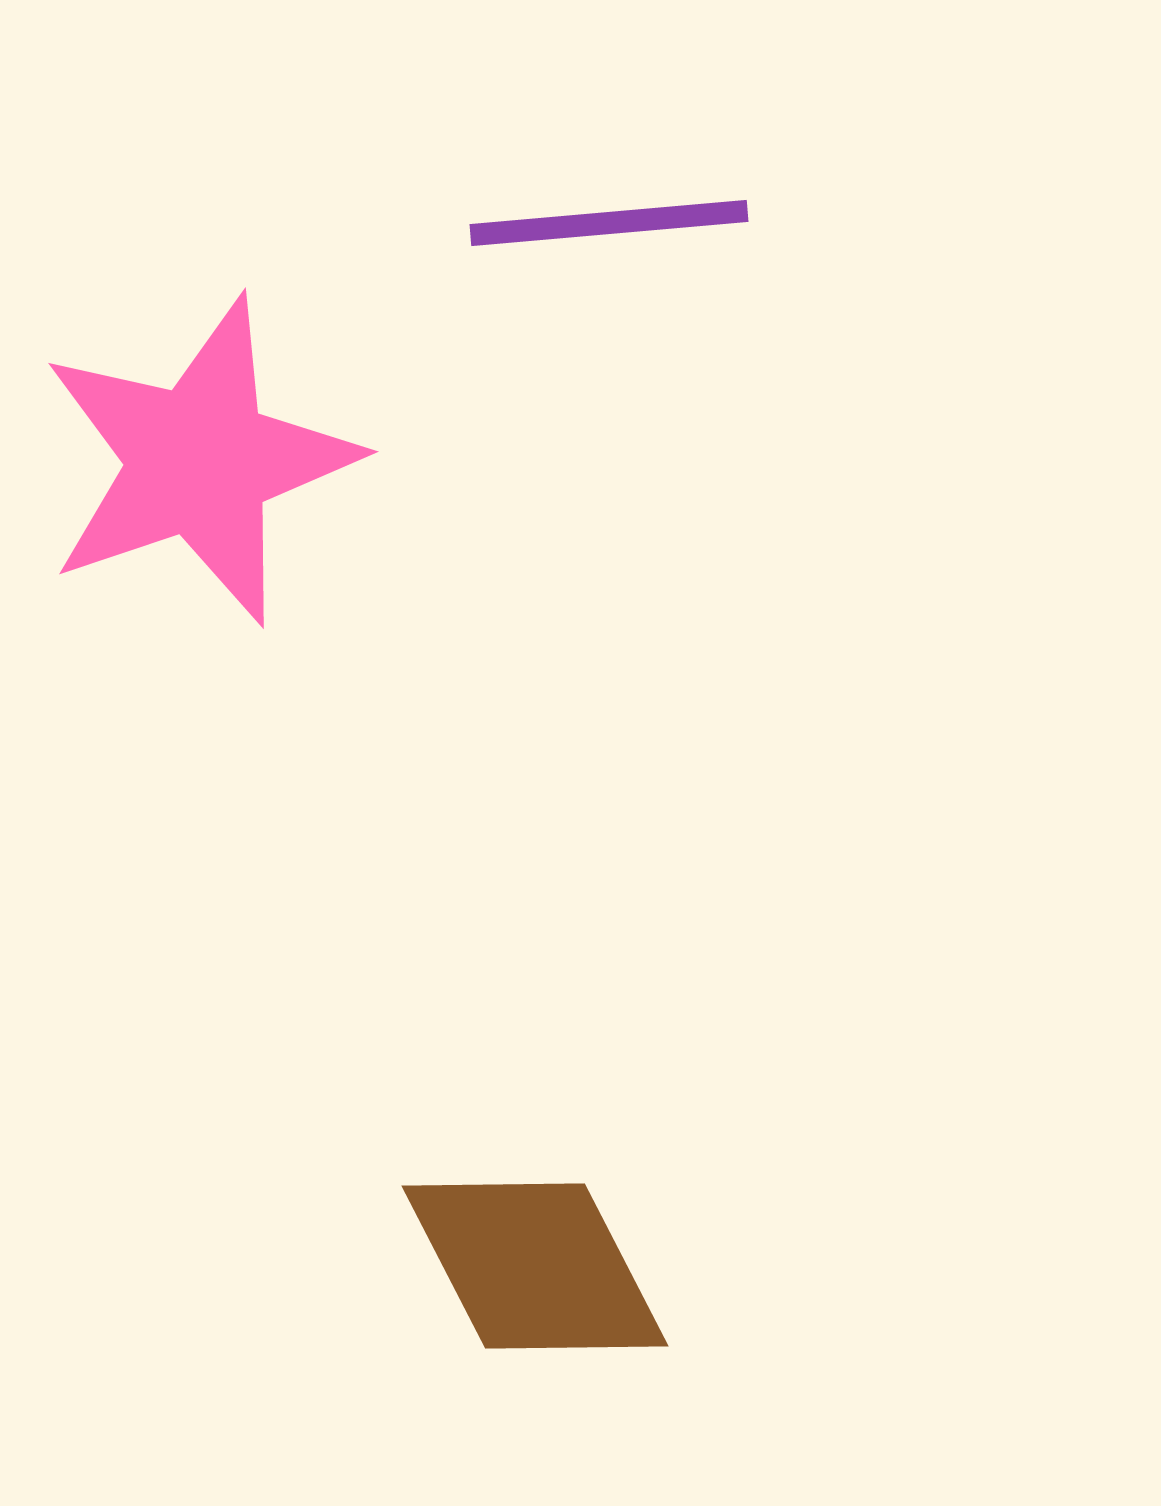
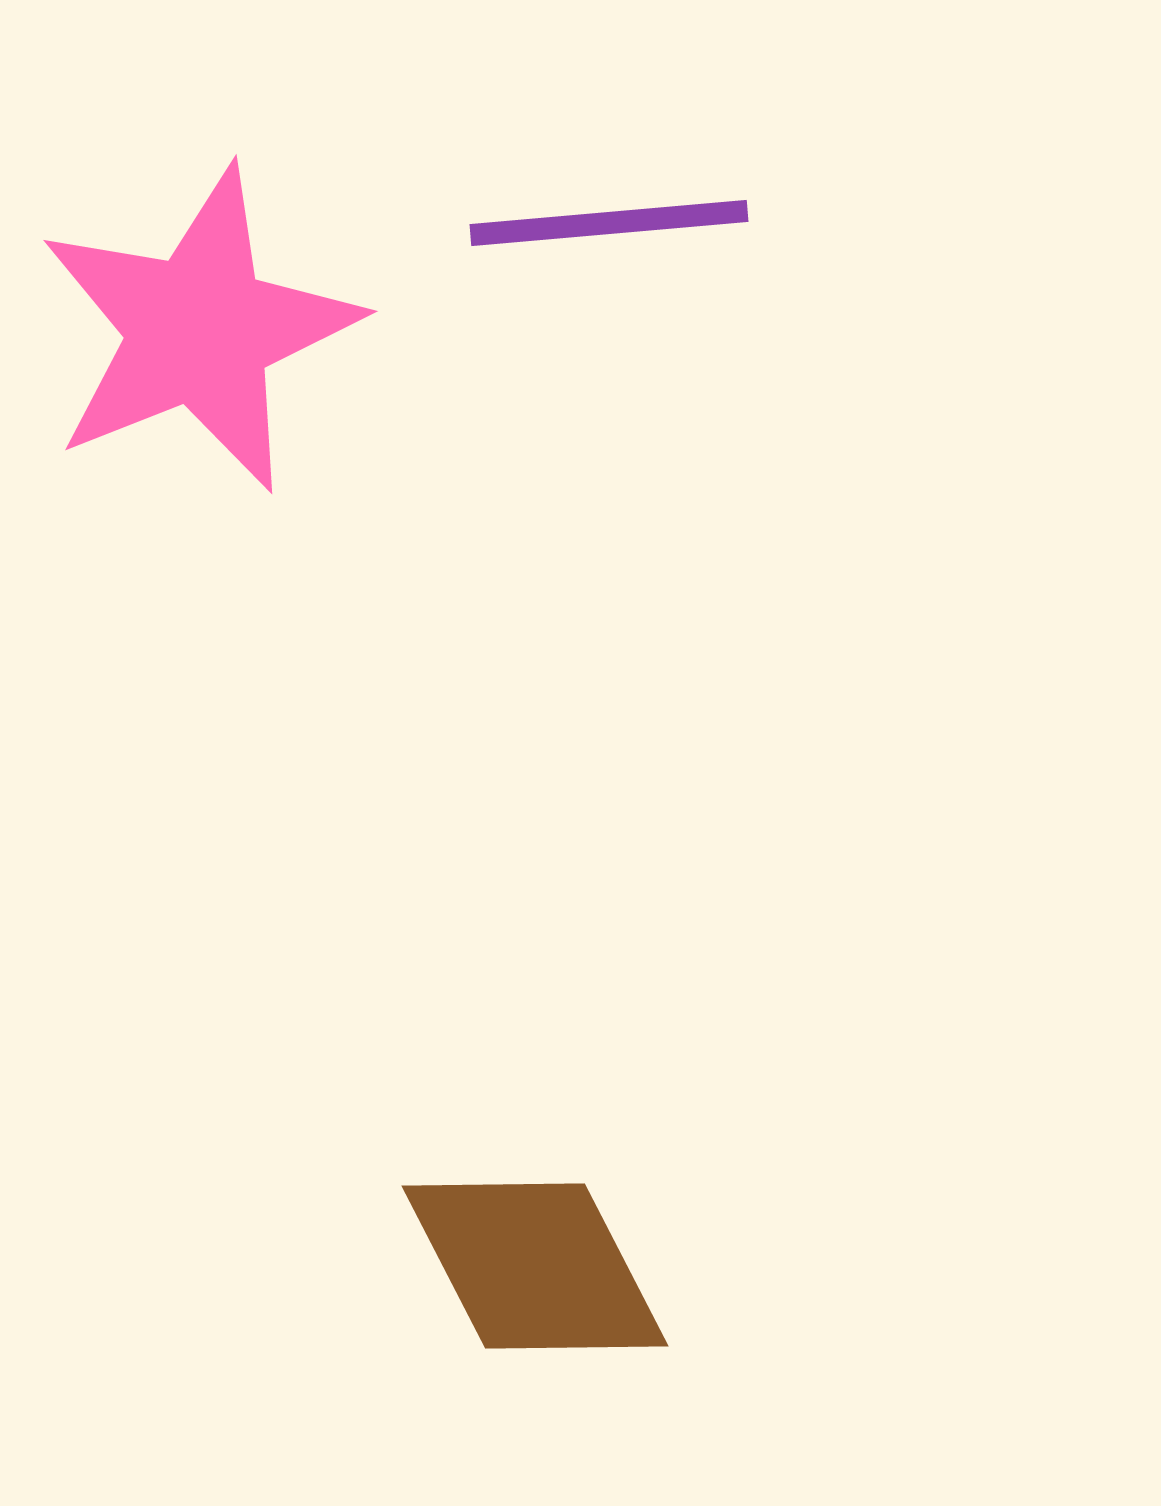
pink star: moved 131 px up; rotated 3 degrees counterclockwise
